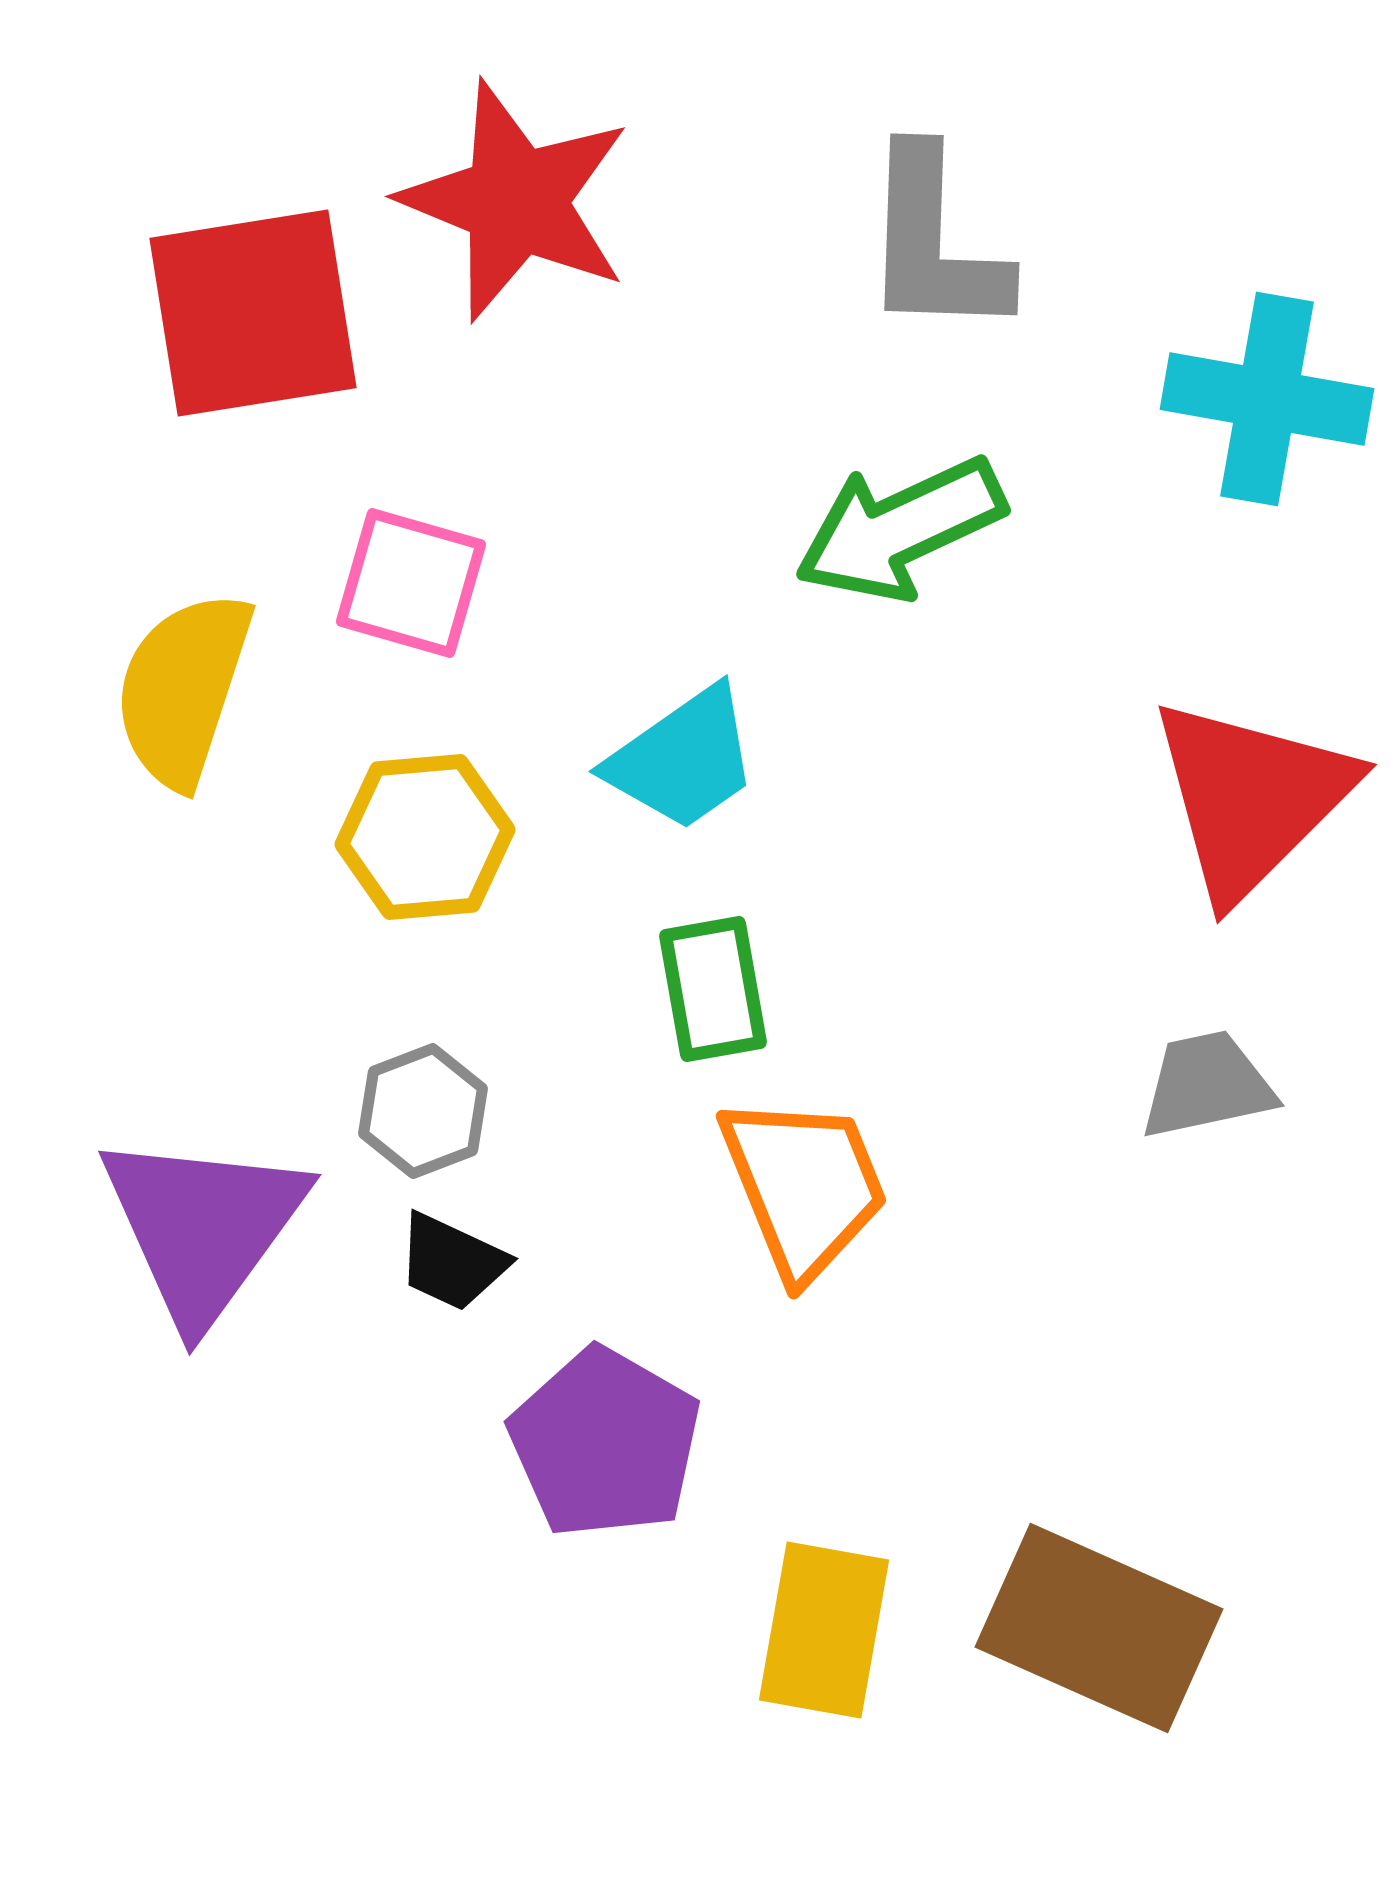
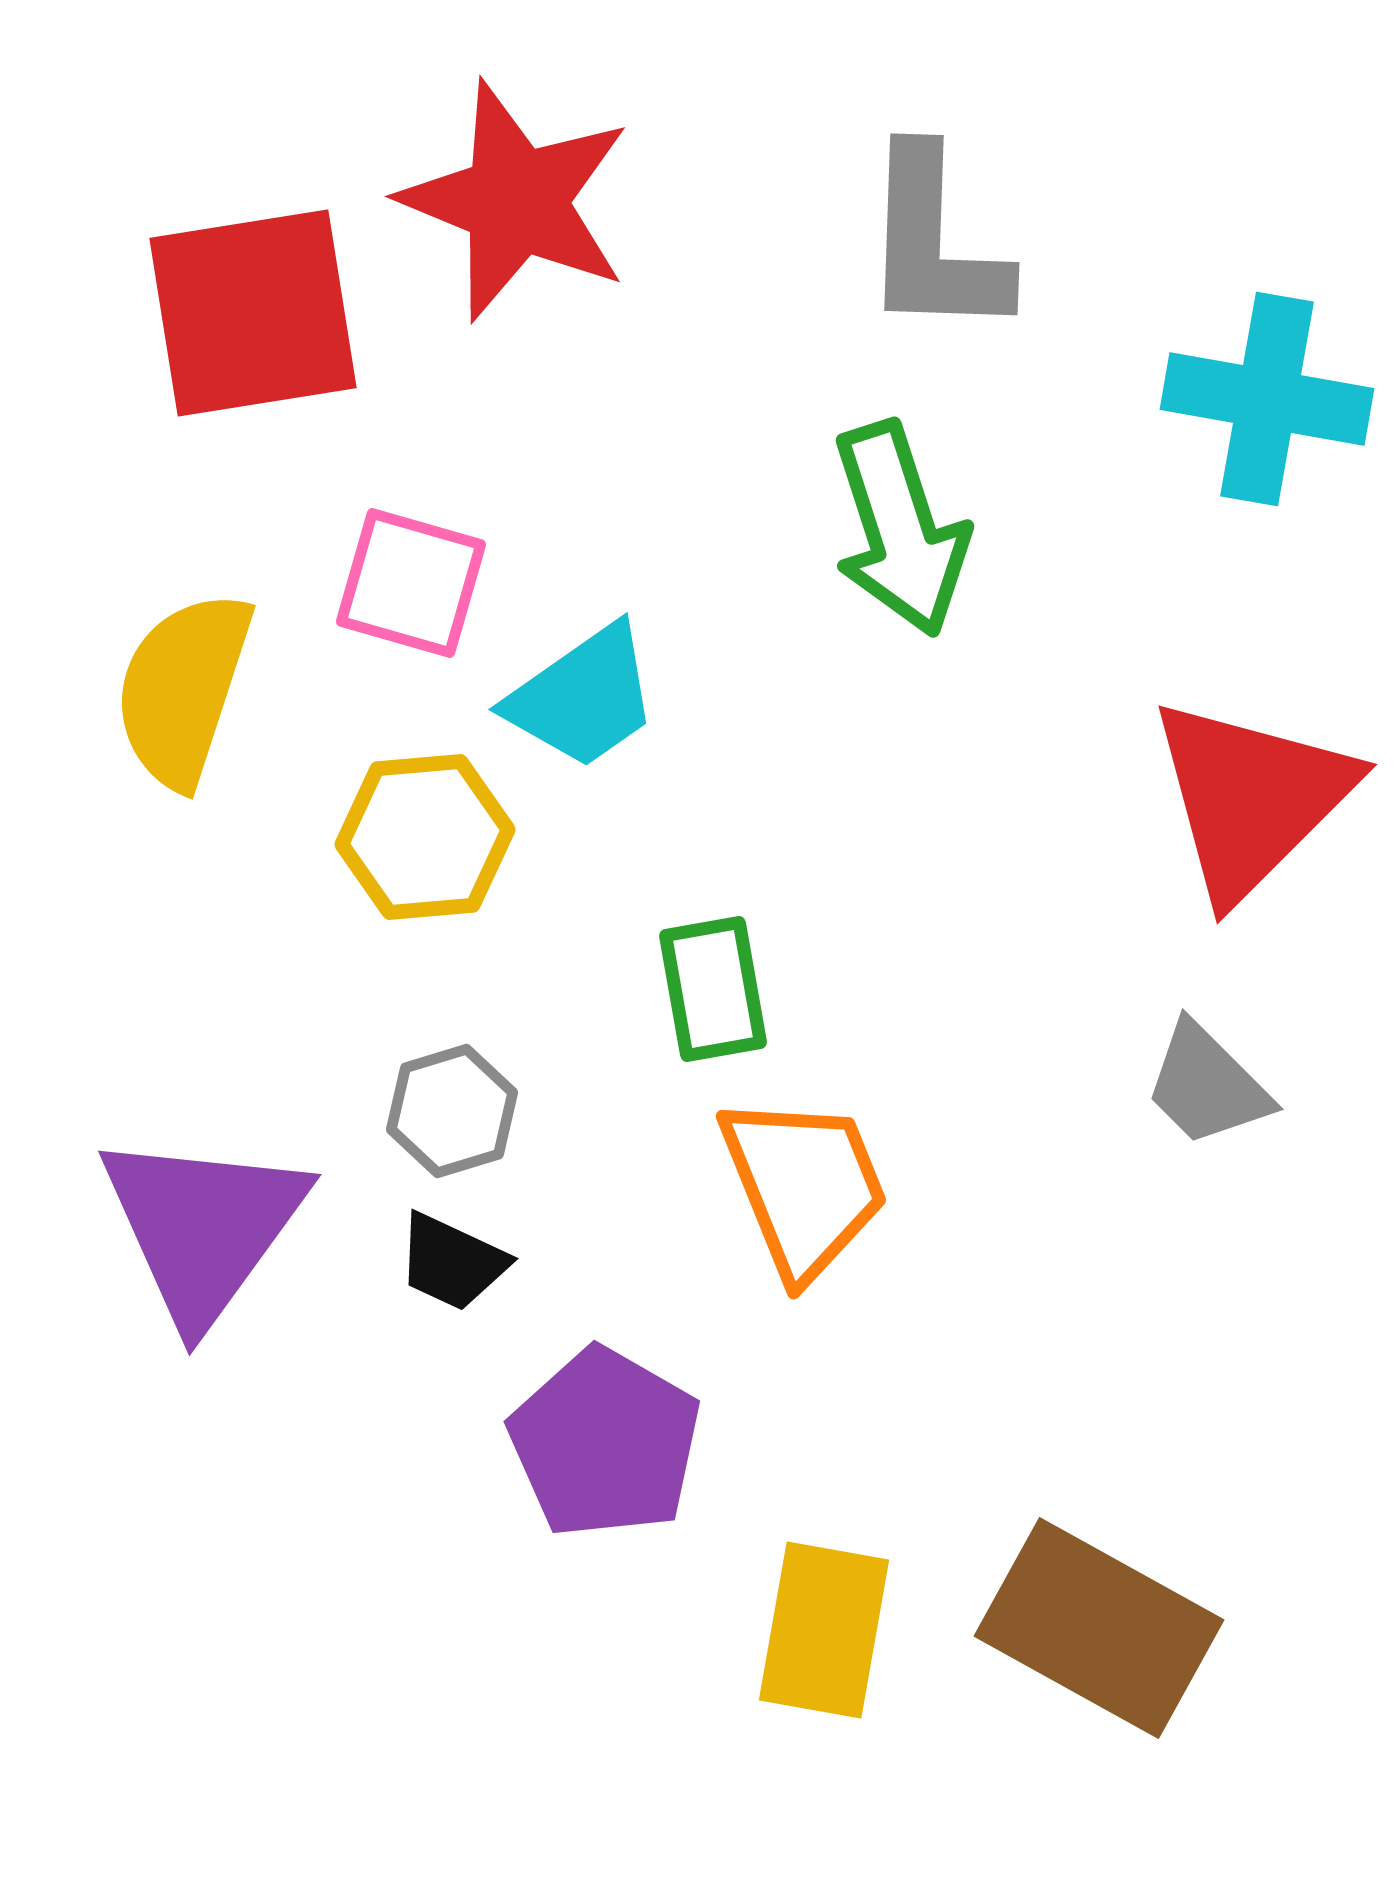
green arrow: rotated 83 degrees counterclockwise
cyan trapezoid: moved 100 px left, 62 px up
gray trapezoid: rotated 123 degrees counterclockwise
gray hexagon: moved 29 px right; rotated 4 degrees clockwise
brown rectangle: rotated 5 degrees clockwise
